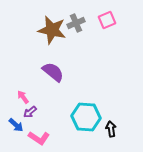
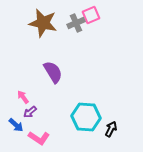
pink square: moved 16 px left, 5 px up
brown star: moved 9 px left, 7 px up
purple semicircle: rotated 20 degrees clockwise
black arrow: rotated 35 degrees clockwise
